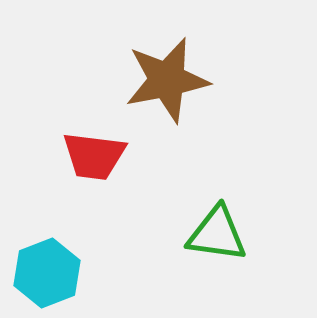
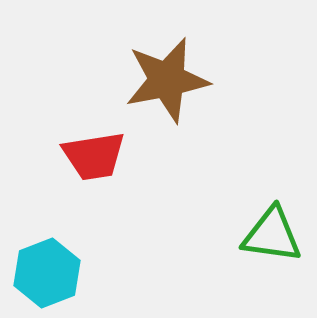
red trapezoid: rotated 16 degrees counterclockwise
green triangle: moved 55 px right, 1 px down
